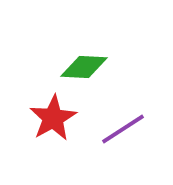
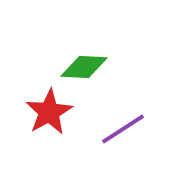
red star: moved 4 px left, 6 px up
